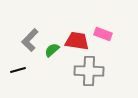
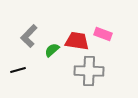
gray L-shape: moved 1 px left, 4 px up
